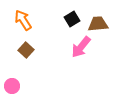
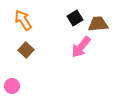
black square: moved 3 px right, 1 px up
